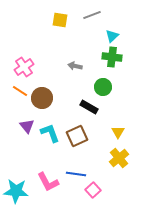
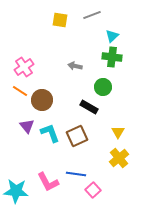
brown circle: moved 2 px down
